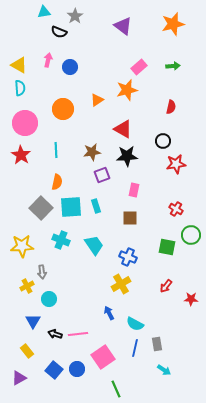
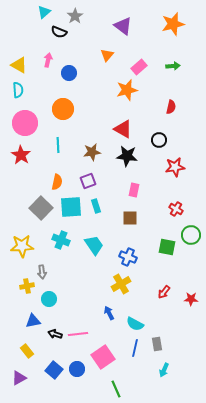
cyan triangle at (44, 12): rotated 32 degrees counterclockwise
blue circle at (70, 67): moved 1 px left, 6 px down
cyan semicircle at (20, 88): moved 2 px left, 2 px down
orange triangle at (97, 100): moved 10 px right, 45 px up; rotated 16 degrees counterclockwise
black circle at (163, 141): moved 4 px left, 1 px up
cyan line at (56, 150): moved 2 px right, 5 px up
black star at (127, 156): rotated 10 degrees clockwise
red star at (176, 164): moved 1 px left, 3 px down
purple square at (102, 175): moved 14 px left, 6 px down
yellow cross at (27, 286): rotated 16 degrees clockwise
red arrow at (166, 286): moved 2 px left, 6 px down
blue triangle at (33, 321): rotated 49 degrees clockwise
cyan arrow at (164, 370): rotated 80 degrees clockwise
